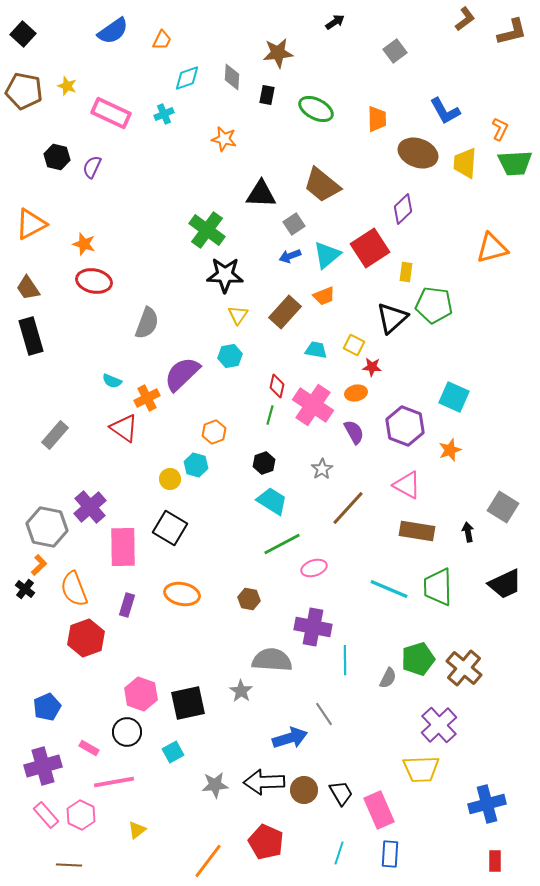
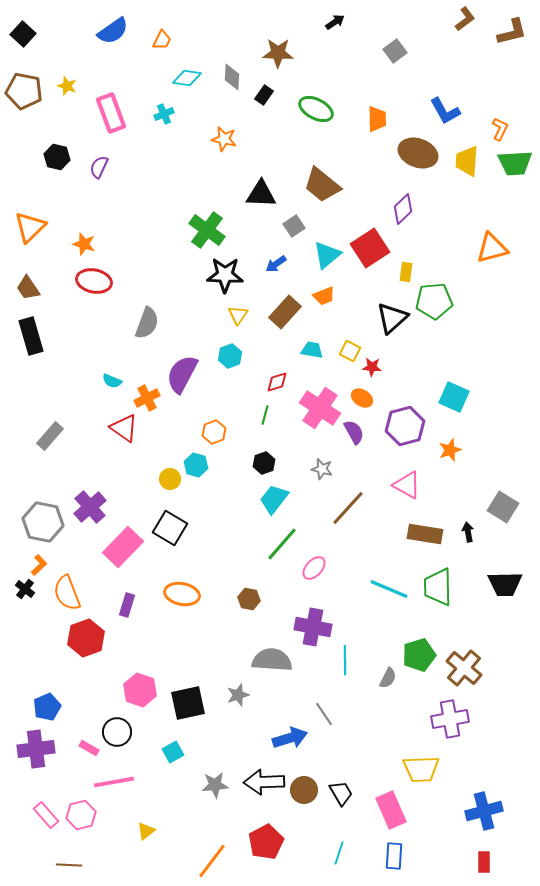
brown star at (278, 53): rotated 8 degrees clockwise
cyan diamond at (187, 78): rotated 28 degrees clockwise
black rectangle at (267, 95): moved 3 px left; rotated 24 degrees clockwise
pink rectangle at (111, 113): rotated 45 degrees clockwise
yellow trapezoid at (465, 163): moved 2 px right, 2 px up
purple semicircle at (92, 167): moved 7 px right
orange triangle at (31, 224): moved 1 px left, 3 px down; rotated 16 degrees counterclockwise
gray square at (294, 224): moved 2 px down
blue arrow at (290, 256): moved 14 px left, 8 px down; rotated 15 degrees counterclockwise
green pentagon at (434, 305): moved 4 px up; rotated 12 degrees counterclockwise
yellow square at (354, 345): moved 4 px left, 6 px down
cyan trapezoid at (316, 350): moved 4 px left
cyan hexagon at (230, 356): rotated 10 degrees counterclockwise
purple semicircle at (182, 374): rotated 18 degrees counterclockwise
red diamond at (277, 386): moved 4 px up; rotated 60 degrees clockwise
orange ellipse at (356, 393): moved 6 px right, 5 px down; rotated 45 degrees clockwise
pink cross at (313, 405): moved 7 px right, 3 px down
green line at (270, 415): moved 5 px left
purple hexagon at (405, 426): rotated 24 degrees clockwise
gray rectangle at (55, 435): moved 5 px left, 1 px down
gray star at (322, 469): rotated 25 degrees counterclockwise
cyan trapezoid at (272, 501): moved 2 px right, 2 px up; rotated 84 degrees counterclockwise
gray hexagon at (47, 527): moved 4 px left, 5 px up
brown rectangle at (417, 531): moved 8 px right, 3 px down
green line at (282, 544): rotated 21 degrees counterclockwise
pink rectangle at (123, 547): rotated 45 degrees clockwise
pink ellipse at (314, 568): rotated 30 degrees counterclockwise
black trapezoid at (505, 584): rotated 24 degrees clockwise
orange semicircle at (74, 589): moved 7 px left, 4 px down
green pentagon at (418, 659): moved 1 px right, 4 px up
gray star at (241, 691): moved 3 px left, 4 px down; rotated 20 degrees clockwise
pink hexagon at (141, 694): moved 1 px left, 4 px up
purple cross at (439, 725): moved 11 px right, 6 px up; rotated 33 degrees clockwise
black circle at (127, 732): moved 10 px left
purple cross at (43, 766): moved 7 px left, 17 px up; rotated 9 degrees clockwise
blue cross at (487, 804): moved 3 px left, 7 px down
pink rectangle at (379, 810): moved 12 px right
pink hexagon at (81, 815): rotated 20 degrees clockwise
yellow triangle at (137, 830): moved 9 px right, 1 px down
red pentagon at (266, 842): rotated 20 degrees clockwise
blue rectangle at (390, 854): moved 4 px right, 2 px down
orange line at (208, 861): moved 4 px right
red rectangle at (495, 861): moved 11 px left, 1 px down
